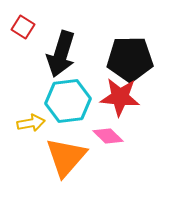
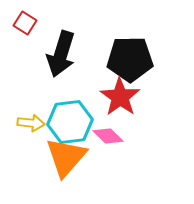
red square: moved 2 px right, 4 px up
red star: rotated 30 degrees clockwise
cyan hexagon: moved 2 px right, 21 px down
yellow arrow: rotated 16 degrees clockwise
